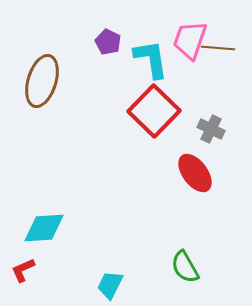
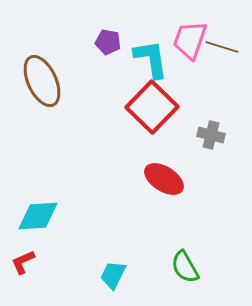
purple pentagon: rotated 15 degrees counterclockwise
brown line: moved 4 px right, 1 px up; rotated 12 degrees clockwise
brown ellipse: rotated 42 degrees counterclockwise
red square: moved 2 px left, 4 px up
gray cross: moved 6 px down; rotated 12 degrees counterclockwise
red ellipse: moved 31 px left, 6 px down; rotated 21 degrees counterclockwise
cyan diamond: moved 6 px left, 12 px up
red L-shape: moved 8 px up
cyan trapezoid: moved 3 px right, 10 px up
